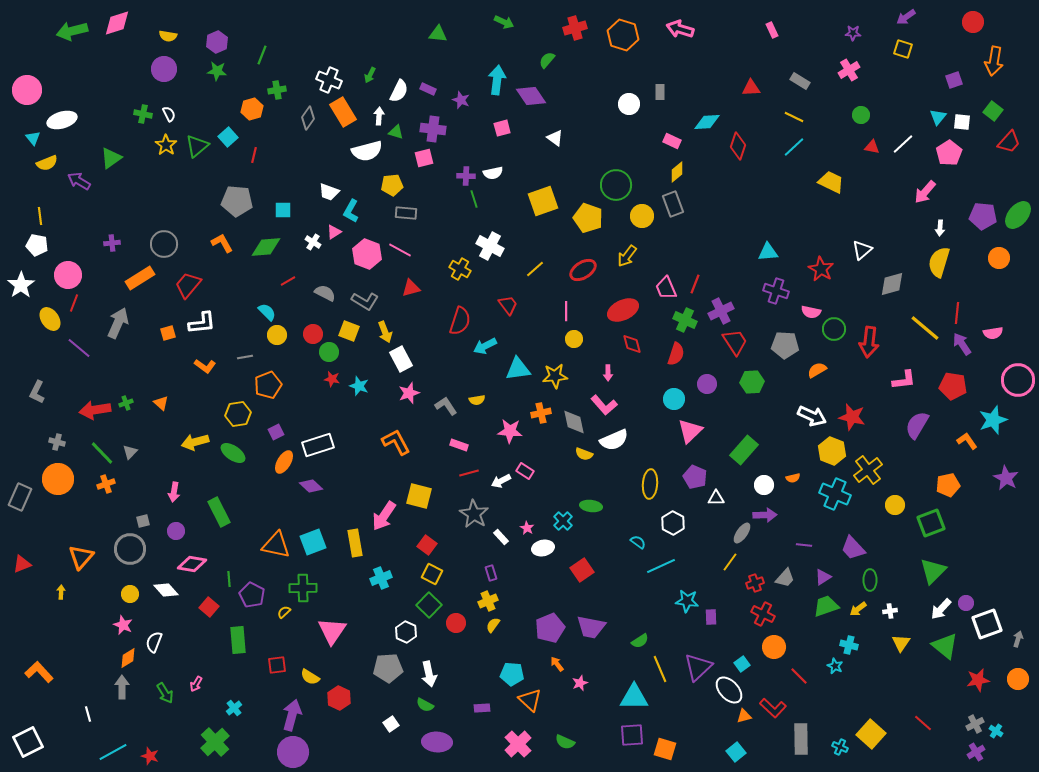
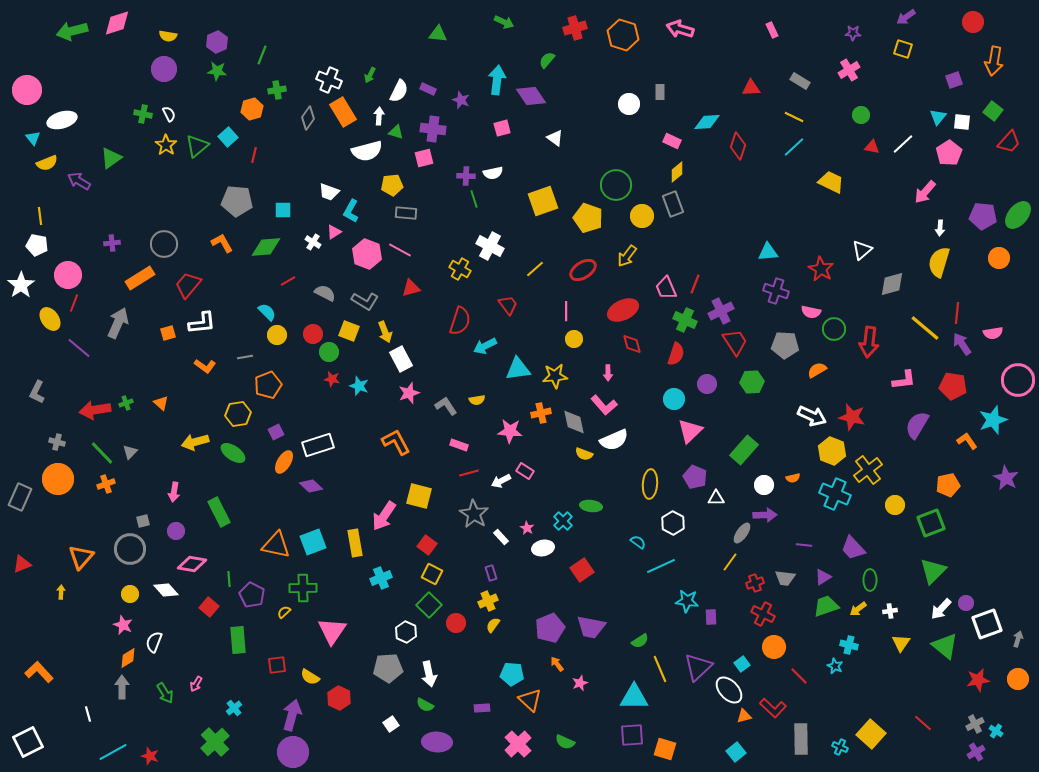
gray trapezoid at (785, 578): rotated 55 degrees clockwise
